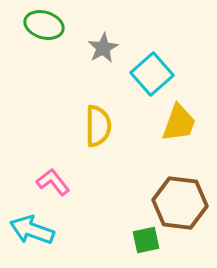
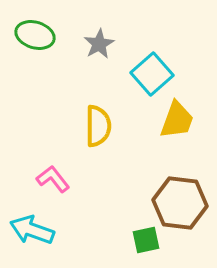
green ellipse: moved 9 px left, 10 px down
gray star: moved 4 px left, 4 px up
yellow trapezoid: moved 2 px left, 3 px up
pink L-shape: moved 3 px up
